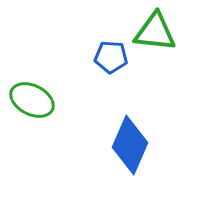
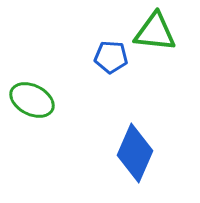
blue diamond: moved 5 px right, 8 px down
